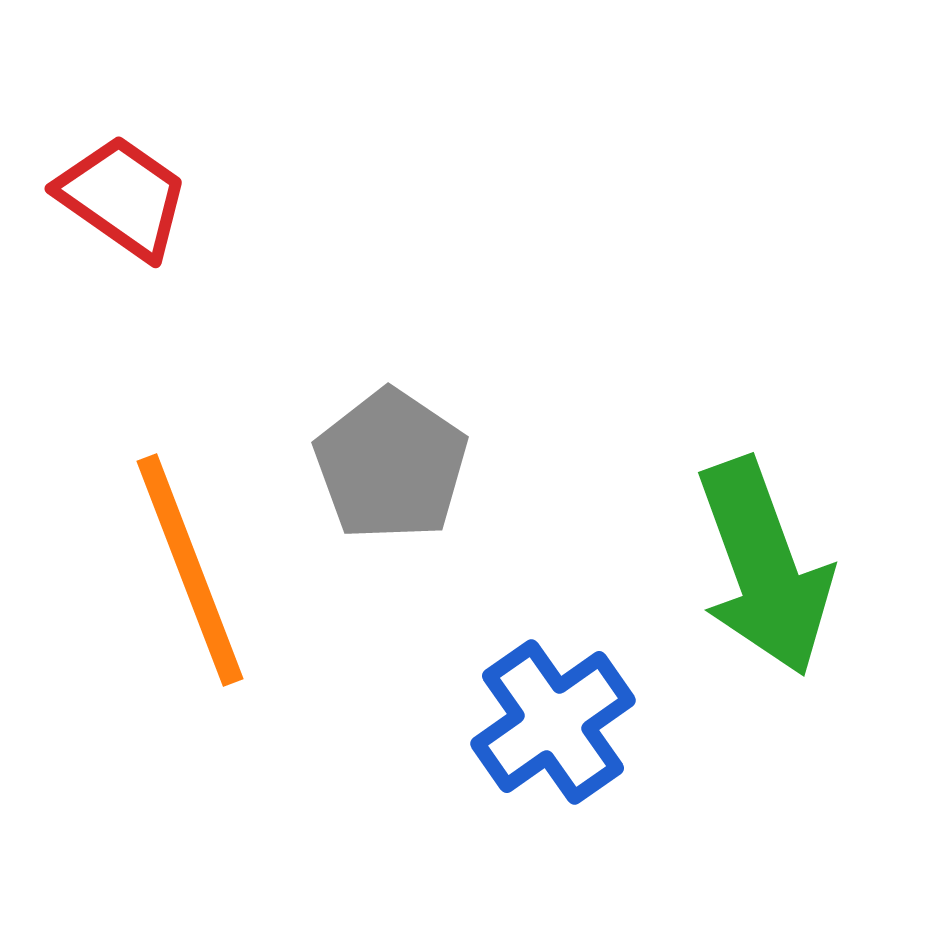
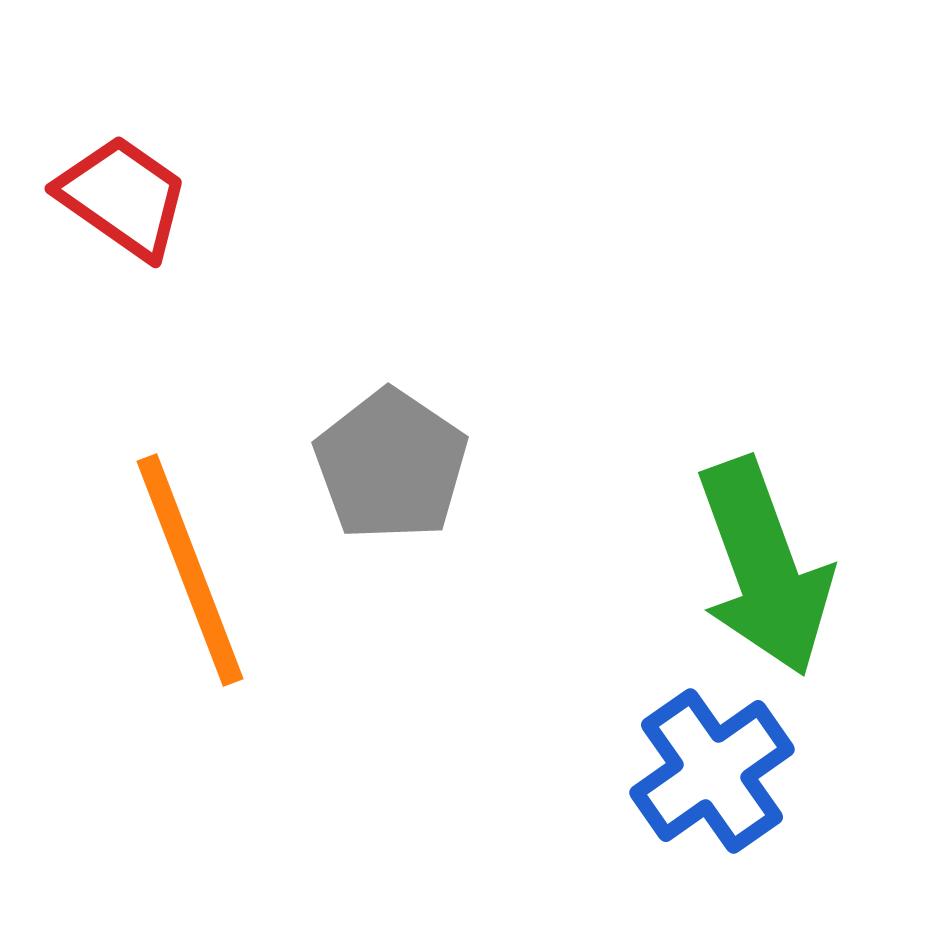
blue cross: moved 159 px right, 49 px down
